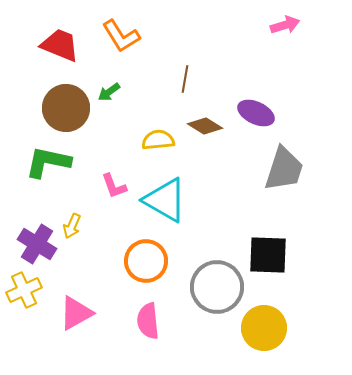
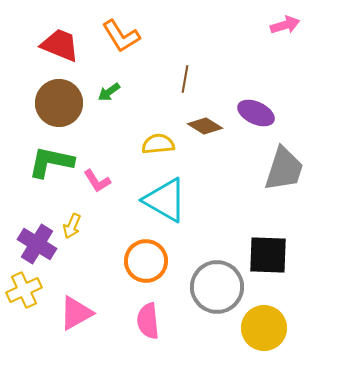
brown circle: moved 7 px left, 5 px up
yellow semicircle: moved 4 px down
green L-shape: moved 3 px right
pink L-shape: moved 17 px left, 5 px up; rotated 12 degrees counterclockwise
